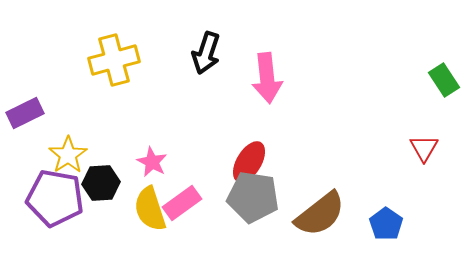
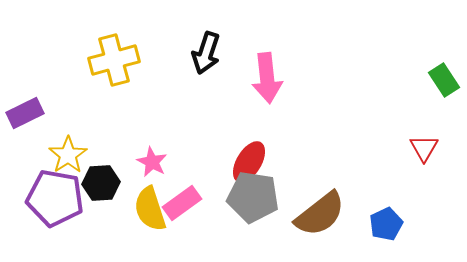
blue pentagon: rotated 12 degrees clockwise
